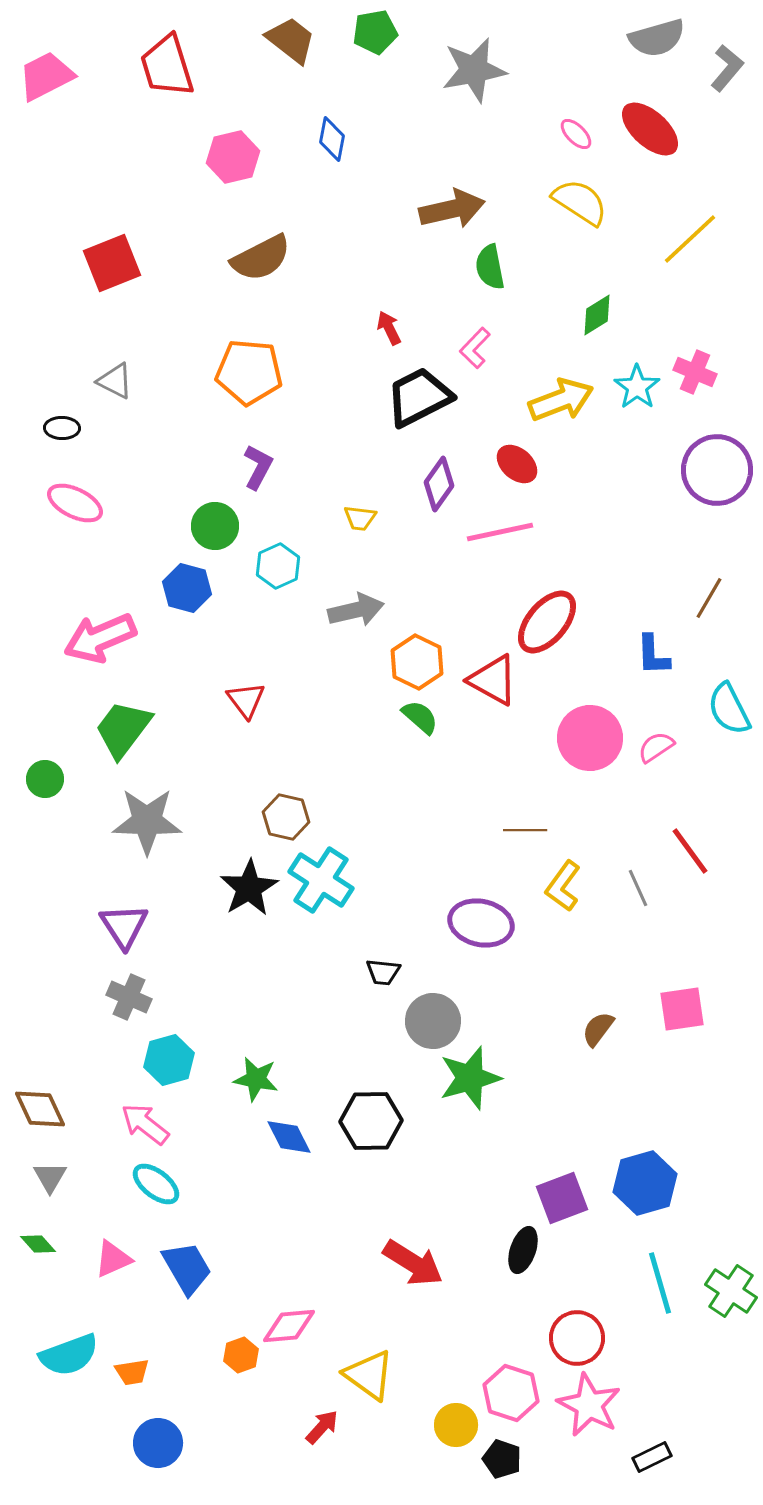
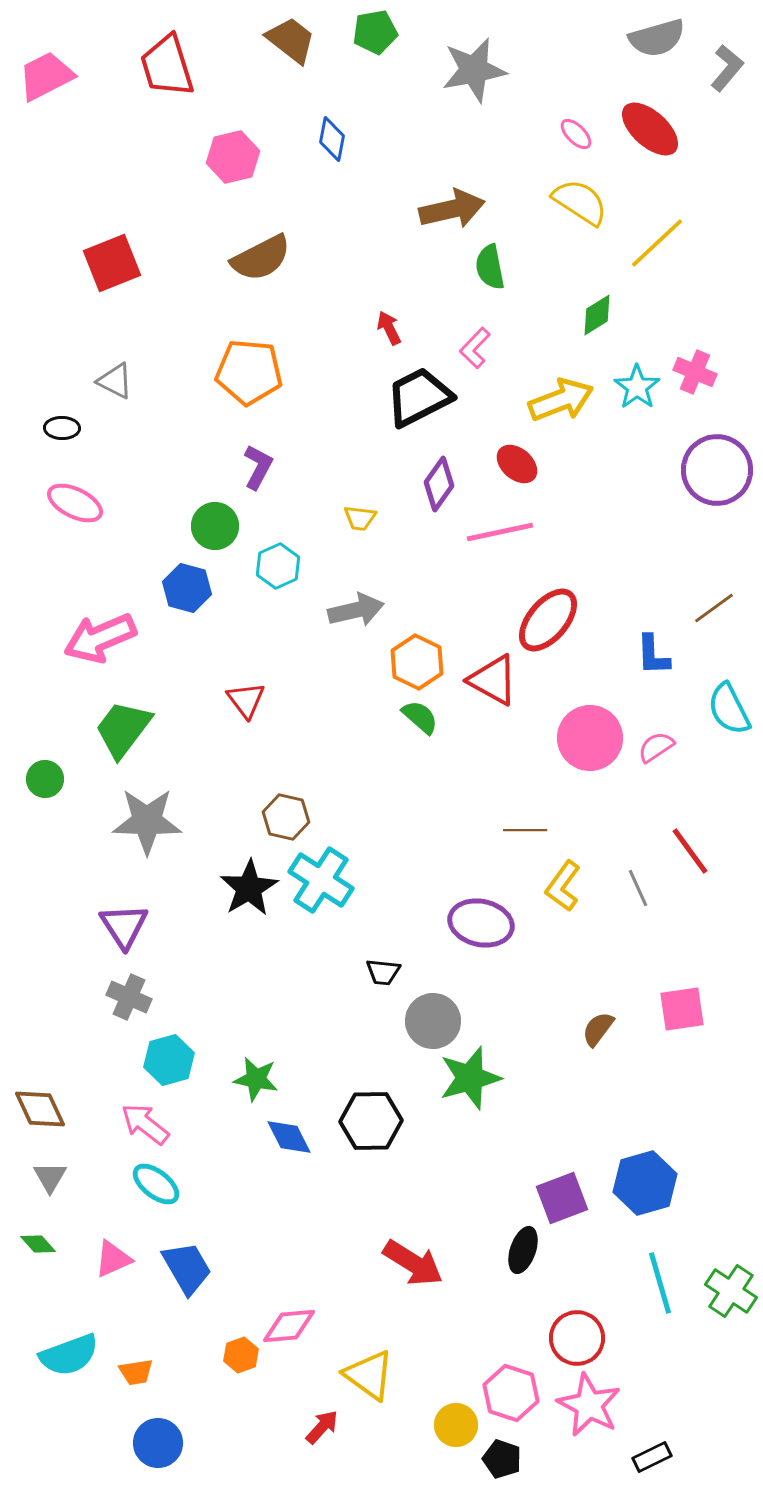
yellow line at (690, 239): moved 33 px left, 4 px down
brown line at (709, 598): moved 5 px right, 10 px down; rotated 24 degrees clockwise
red ellipse at (547, 622): moved 1 px right, 2 px up
orange trapezoid at (132, 1372): moved 4 px right
